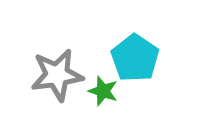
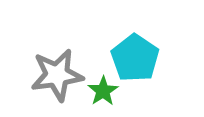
green star: rotated 20 degrees clockwise
